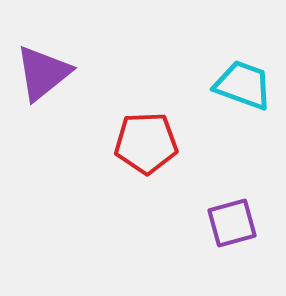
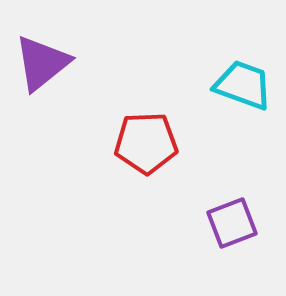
purple triangle: moved 1 px left, 10 px up
purple square: rotated 6 degrees counterclockwise
